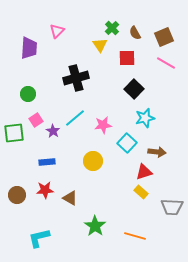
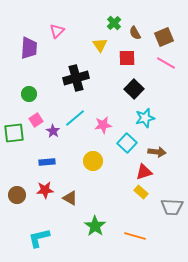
green cross: moved 2 px right, 5 px up
green circle: moved 1 px right
